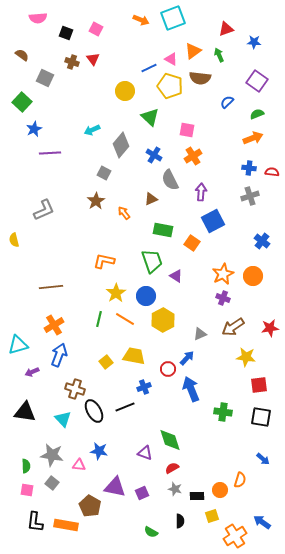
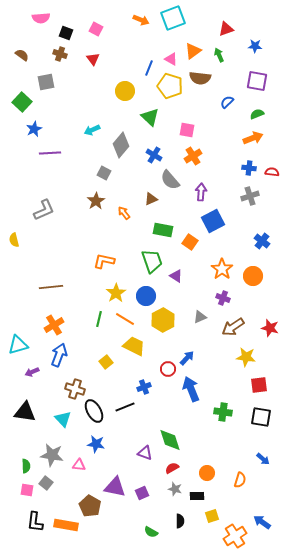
pink semicircle at (38, 18): moved 3 px right
blue star at (254, 42): moved 1 px right, 4 px down
brown cross at (72, 62): moved 12 px left, 8 px up
blue line at (149, 68): rotated 42 degrees counterclockwise
gray square at (45, 78): moved 1 px right, 4 px down; rotated 36 degrees counterclockwise
purple square at (257, 81): rotated 25 degrees counterclockwise
gray semicircle at (170, 180): rotated 15 degrees counterclockwise
orange square at (192, 243): moved 2 px left, 1 px up
orange star at (223, 274): moved 1 px left, 5 px up; rotated 10 degrees counterclockwise
red star at (270, 328): rotated 24 degrees clockwise
gray triangle at (200, 334): moved 17 px up
yellow trapezoid at (134, 356): moved 10 px up; rotated 15 degrees clockwise
blue star at (99, 451): moved 3 px left, 7 px up
gray square at (52, 483): moved 6 px left
orange circle at (220, 490): moved 13 px left, 17 px up
